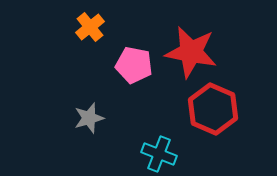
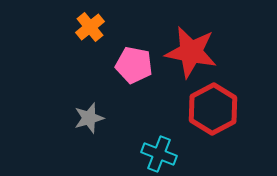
red hexagon: rotated 9 degrees clockwise
